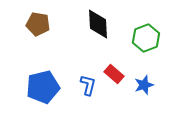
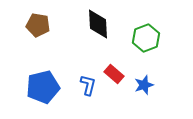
brown pentagon: moved 1 px down
